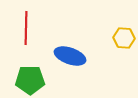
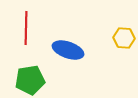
blue ellipse: moved 2 px left, 6 px up
green pentagon: rotated 8 degrees counterclockwise
